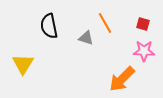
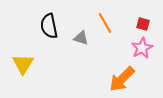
gray triangle: moved 5 px left
pink star: moved 2 px left, 3 px up; rotated 30 degrees counterclockwise
